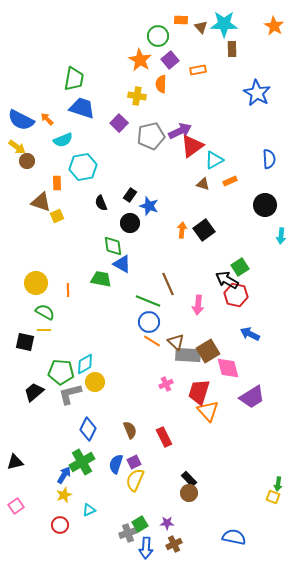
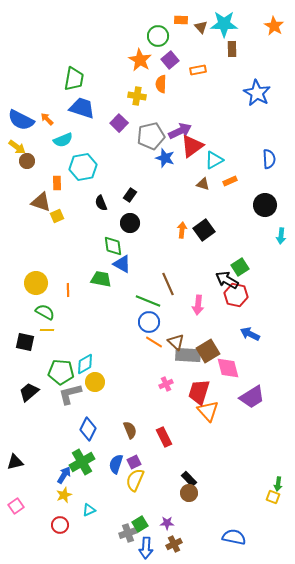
blue star at (149, 206): moved 16 px right, 48 px up
yellow line at (44, 330): moved 3 px right
orange line at (152, 341): moved 2 px right, 1 px down
black trapezoid at (34, 392): moved 5 px left
